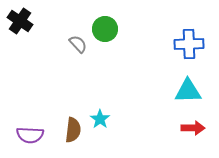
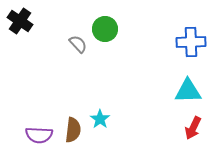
blue cross: moved 2 px right, 2 px up
red arrow: rotated 115 degrees clockwise
purple semicircle: moved 9 px right
